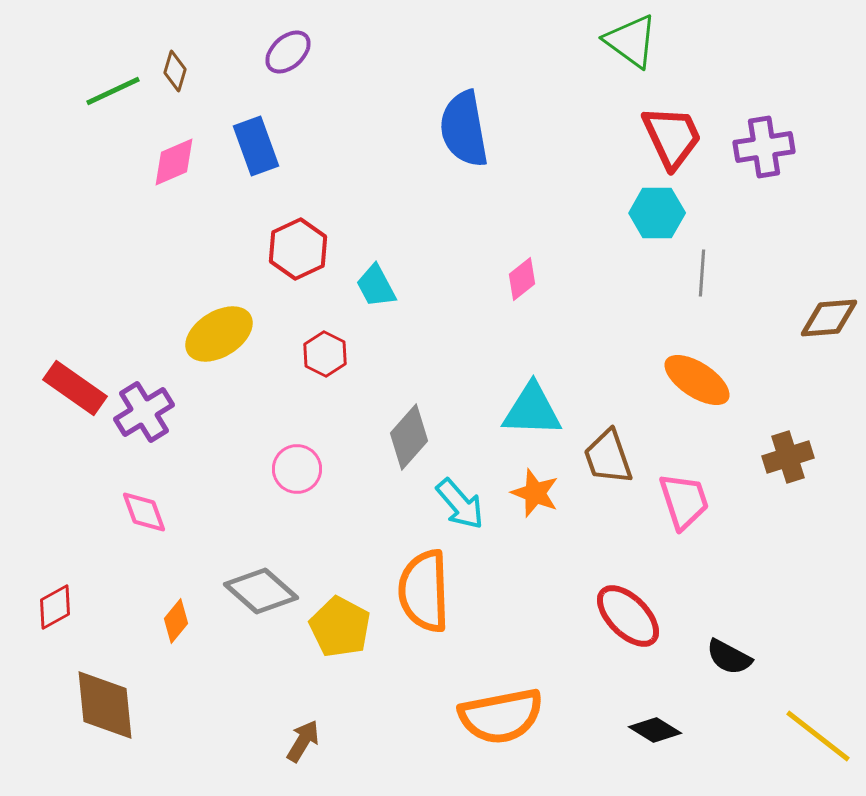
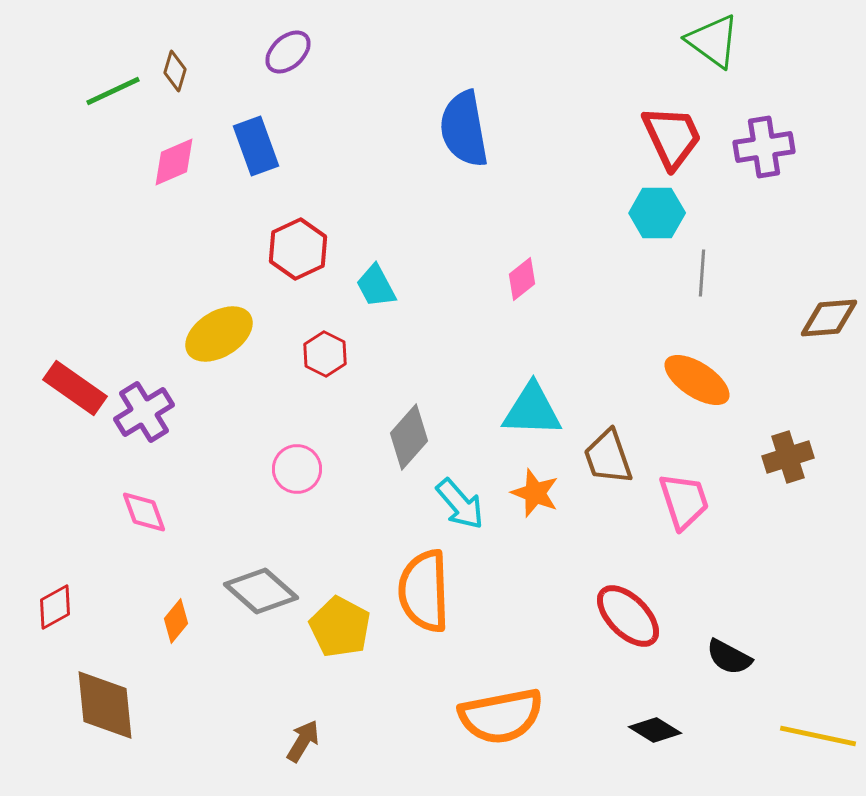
green triangle at (631, 41): moved 82 px right
yellow line at (818, 736): rotated 26 degrees counterclockwise
